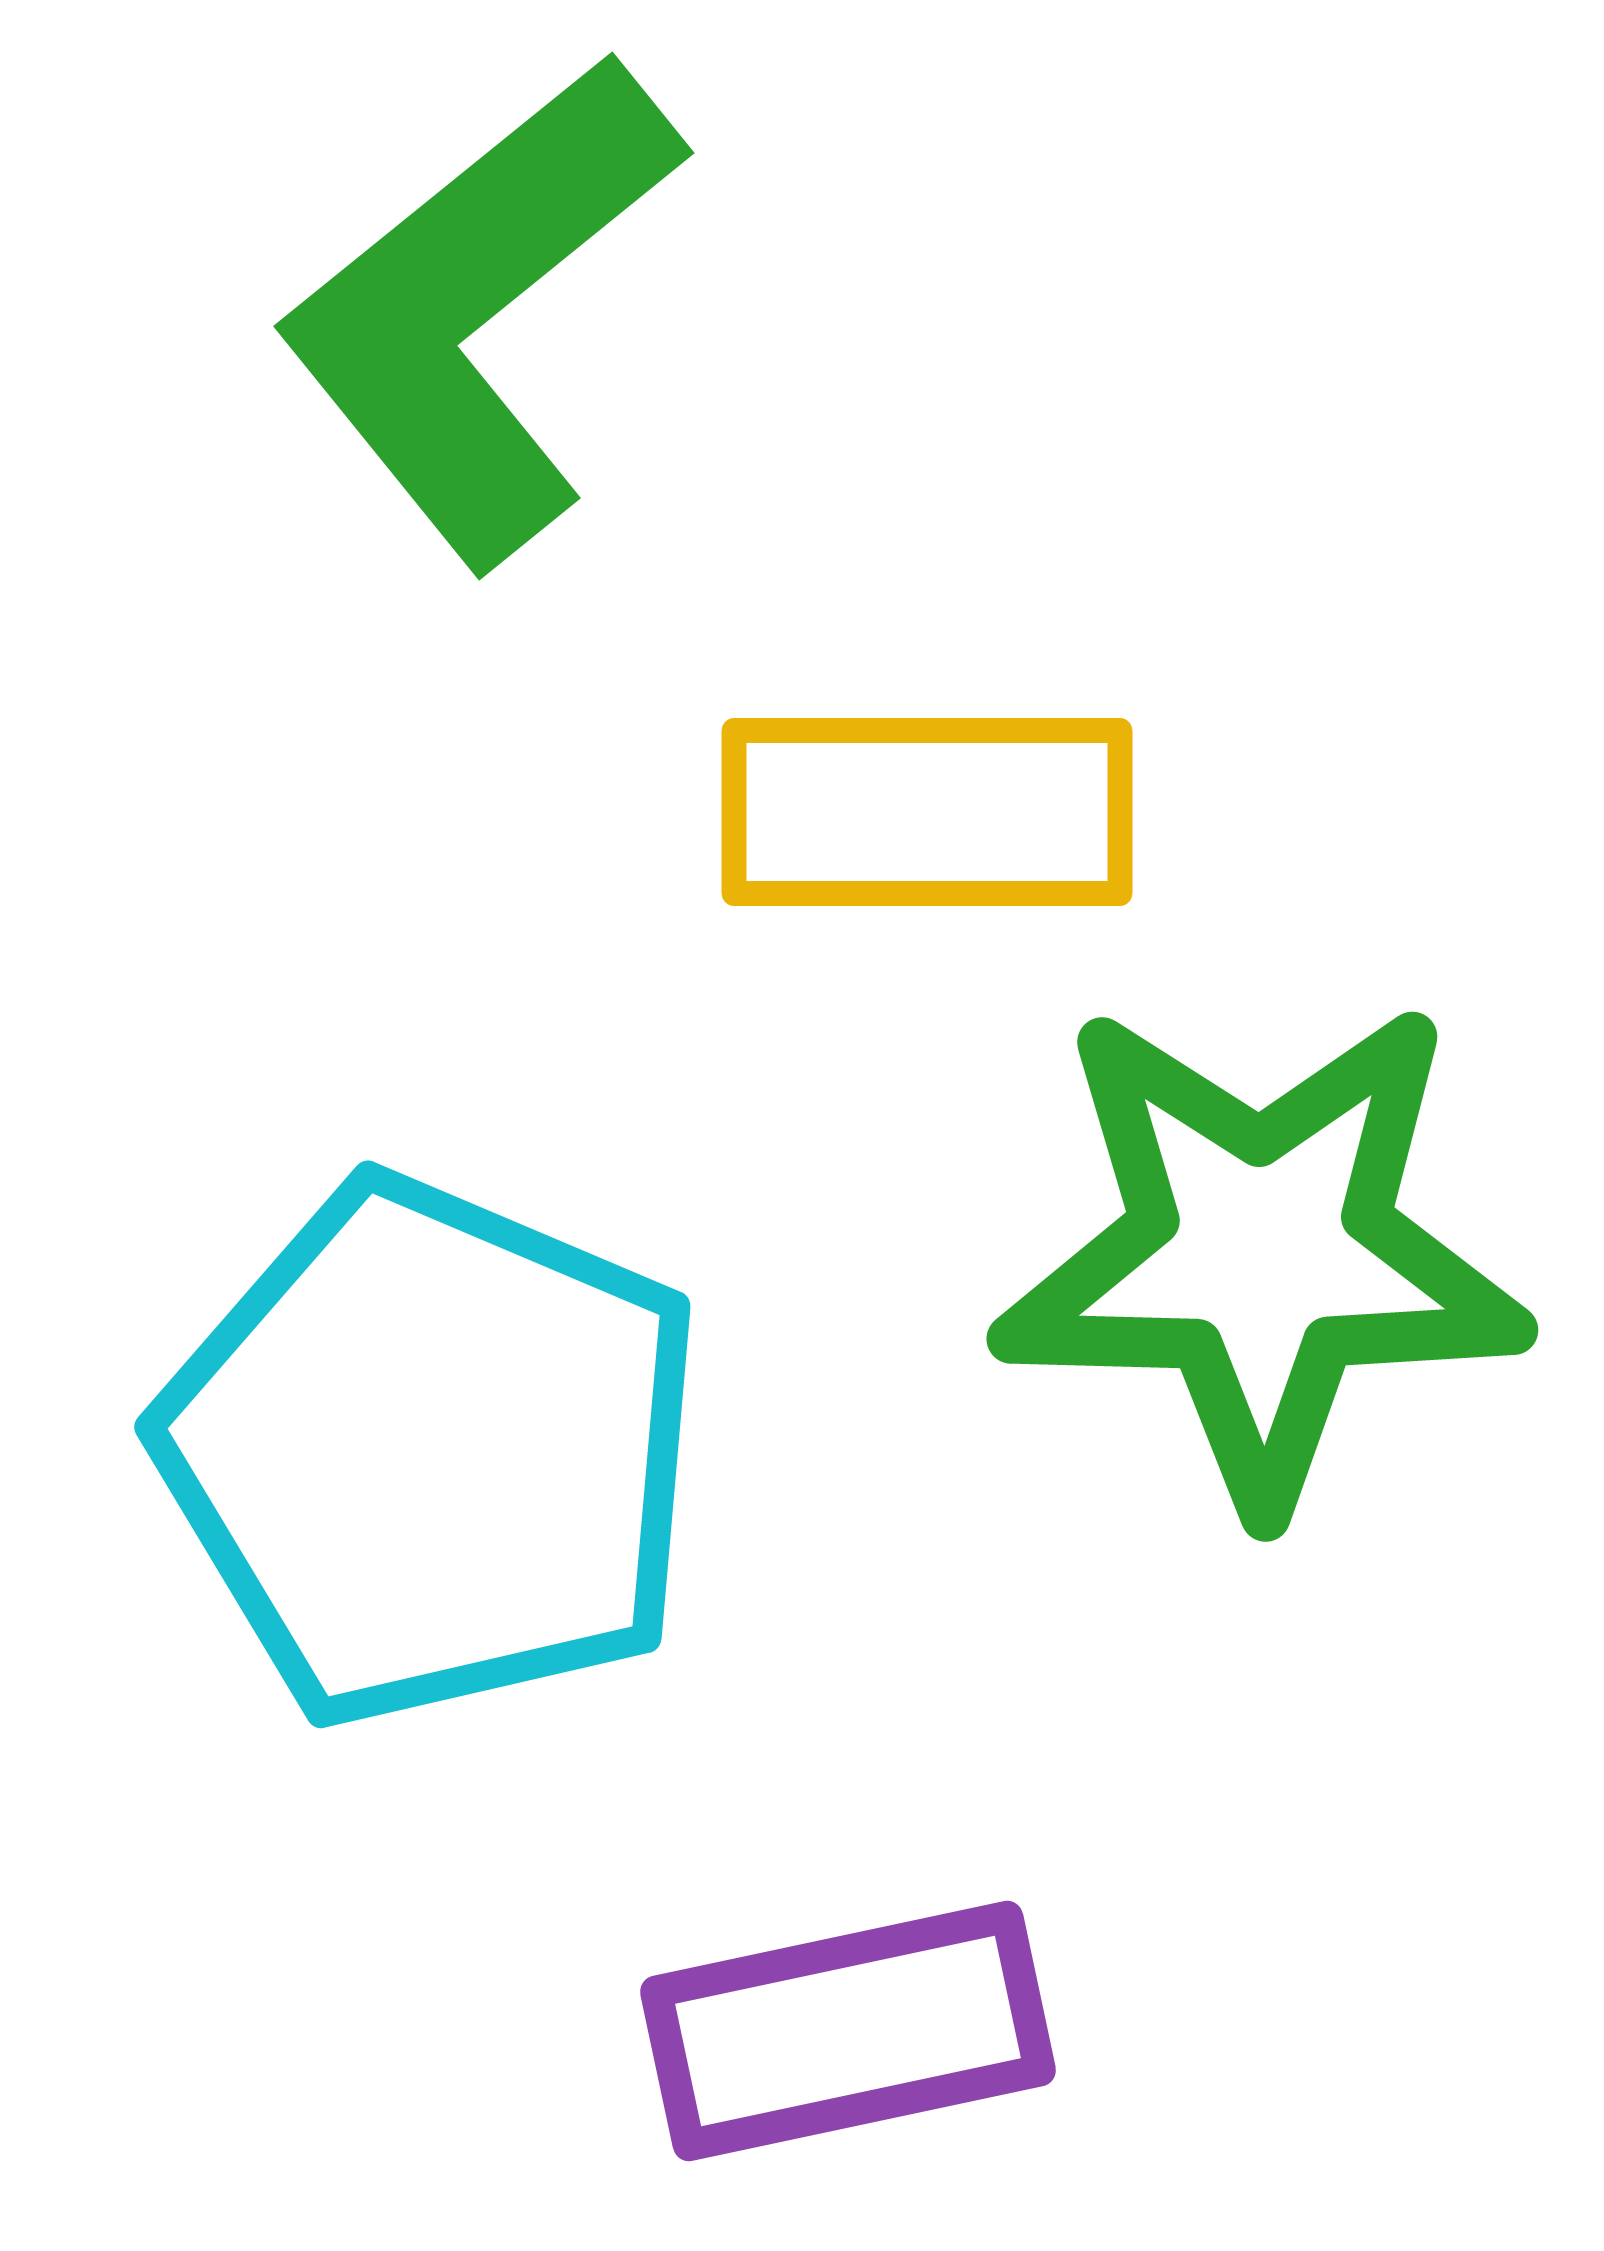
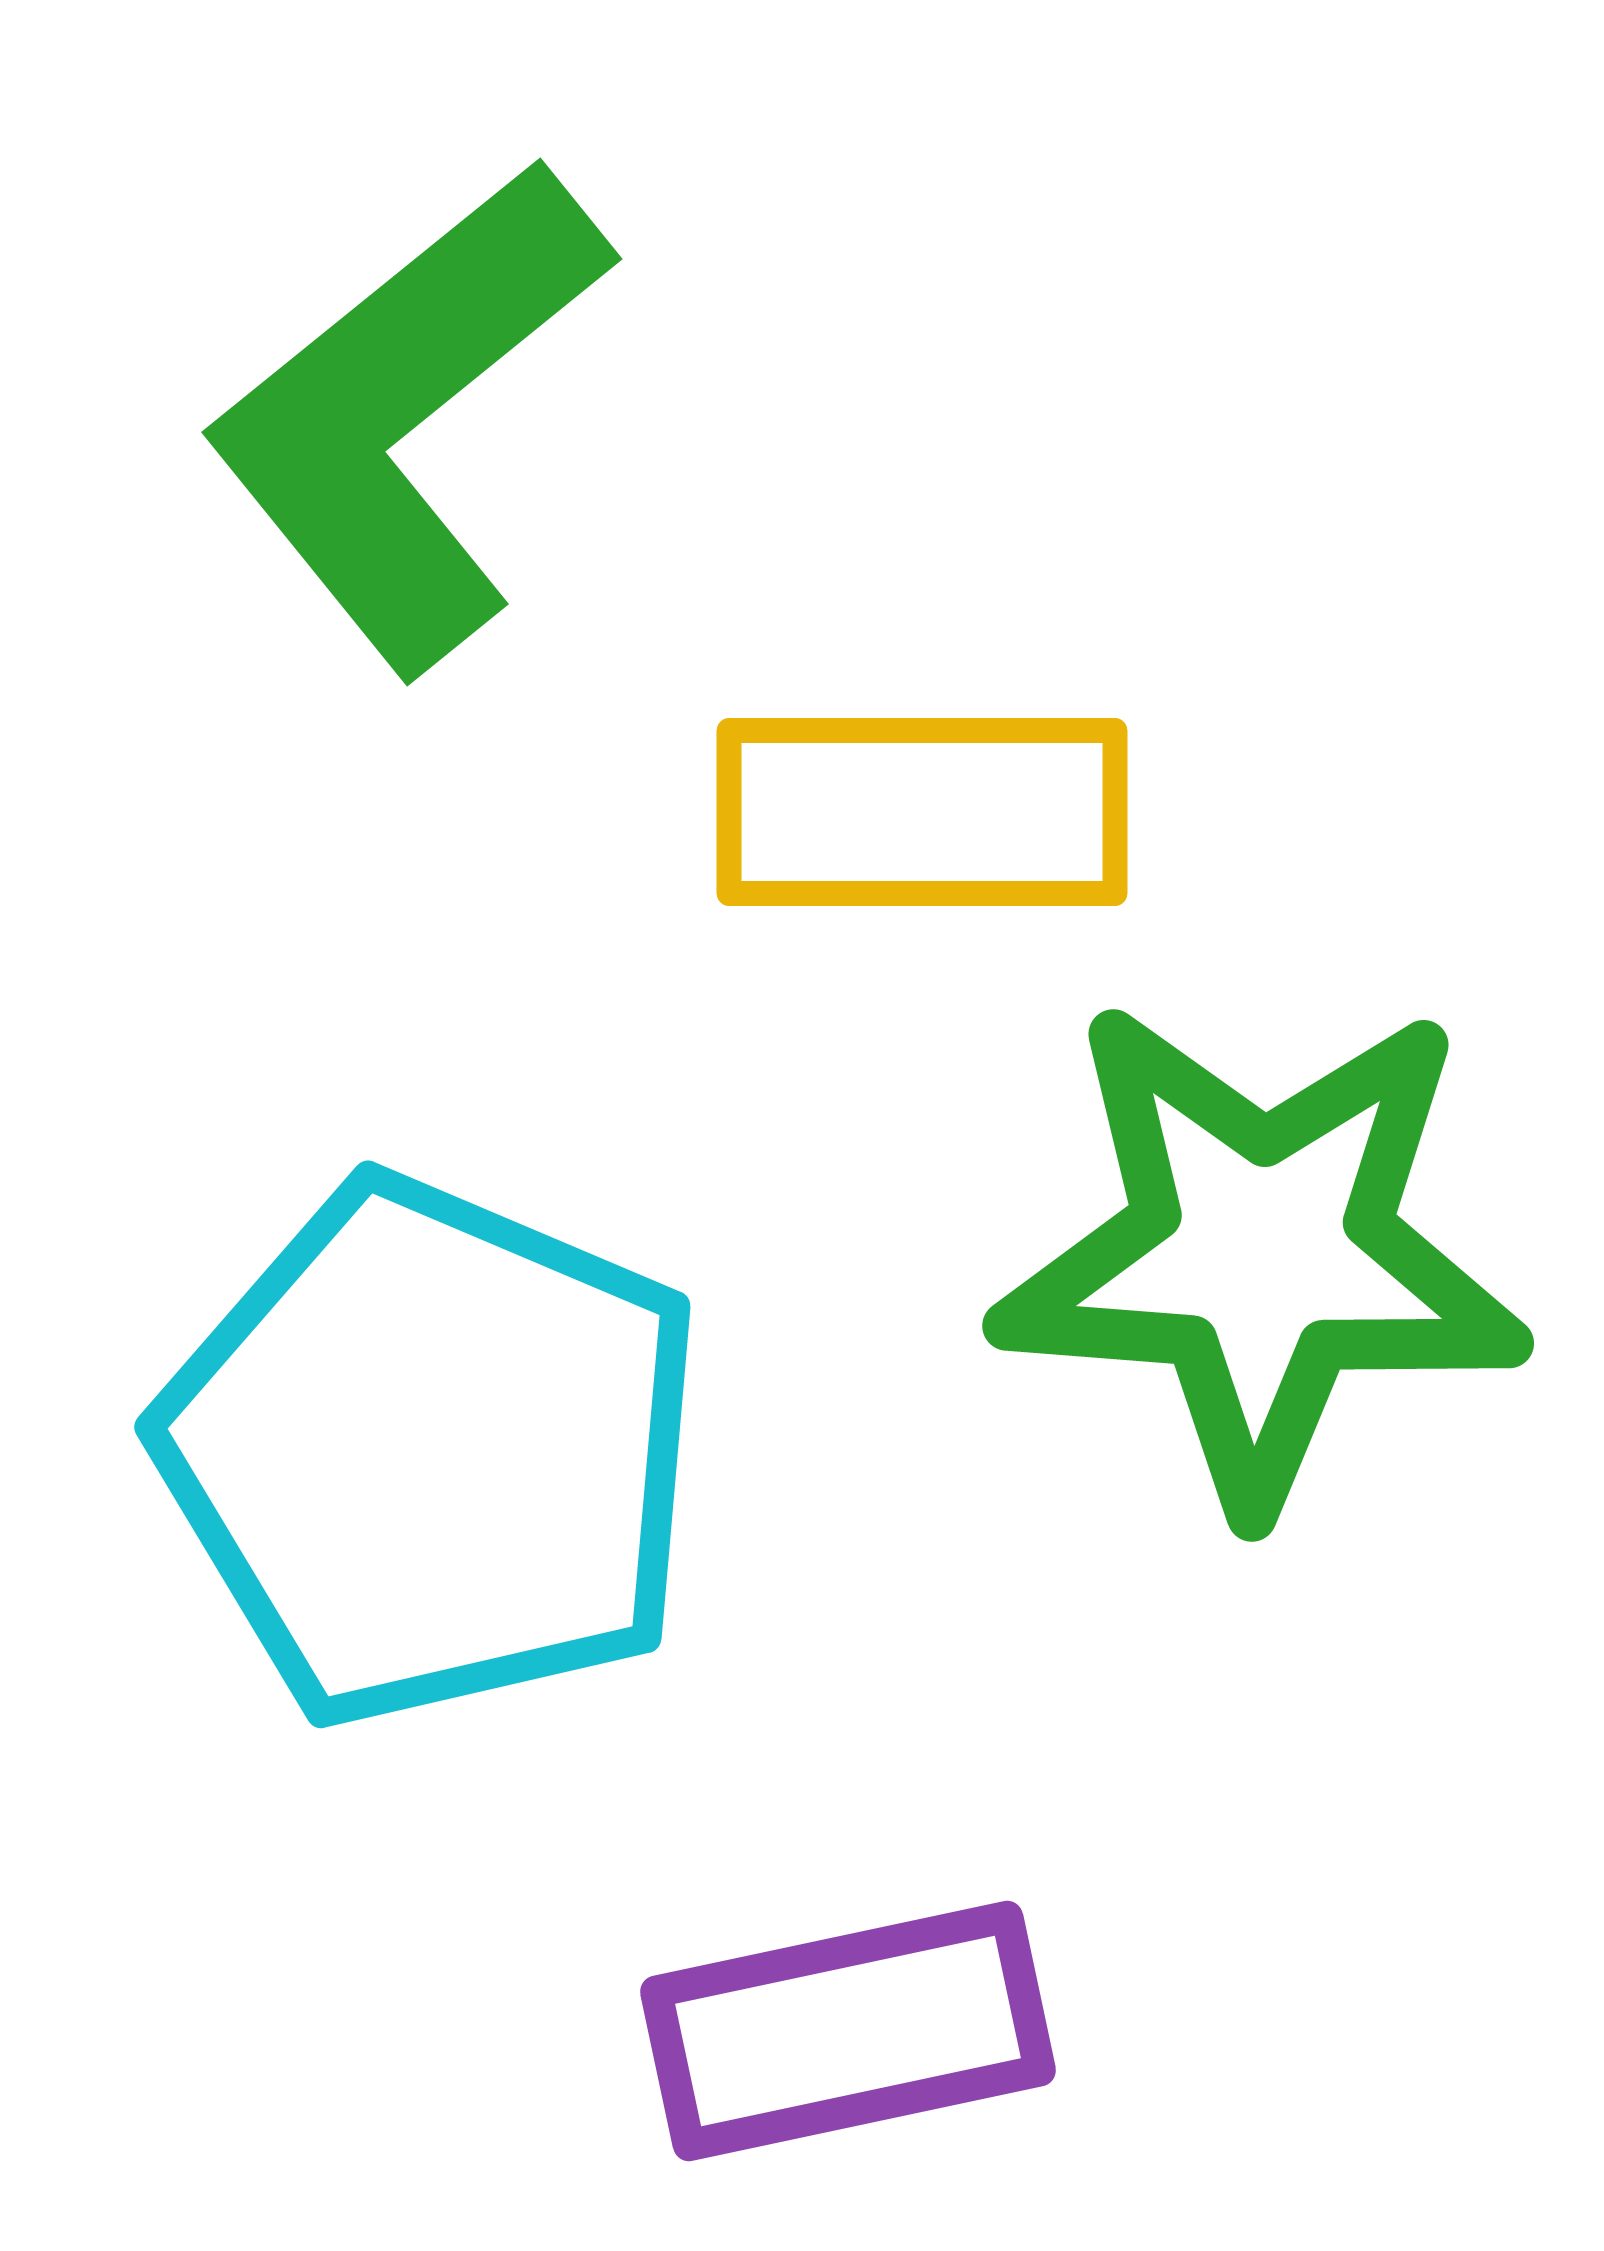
green L-shape: moved 72 px left, 106 px down
yellow rectangle: moved 5 px left
green star: rotated 3 degrees clockwise
